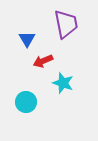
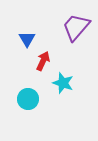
purple trapezoid: moved 10 px right, 3 px down; rotated 128 degrees counterclockwise
red arrow: rotated 138 degrees clockwise
cyan circle: moved 2 px right, 3 px up
